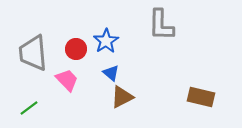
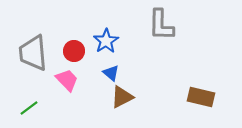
red circle: moved 2 px left, 2 px down
